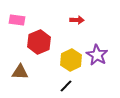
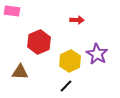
pink rectangle: moved 5 px left, 9 px up
purple star: moved 1 px up
yellow hexagon: moved 1 px left, 1 px down
